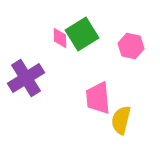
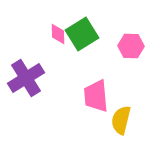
pink diamond: moved 2 px left, 4 px up
pink hexagon: rotated 10 degrees counterclockwise
pink trapezoid: moved 2 px left, 2 px up
